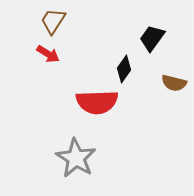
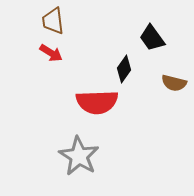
brown trapezoid: rotated 40 degrees counterclockwise
black trapezoid: rotated 72 degrees counterclockwise
red arrow: moved 3 px right, 1 px up
gray star: moved 3 px right, 2 px up
